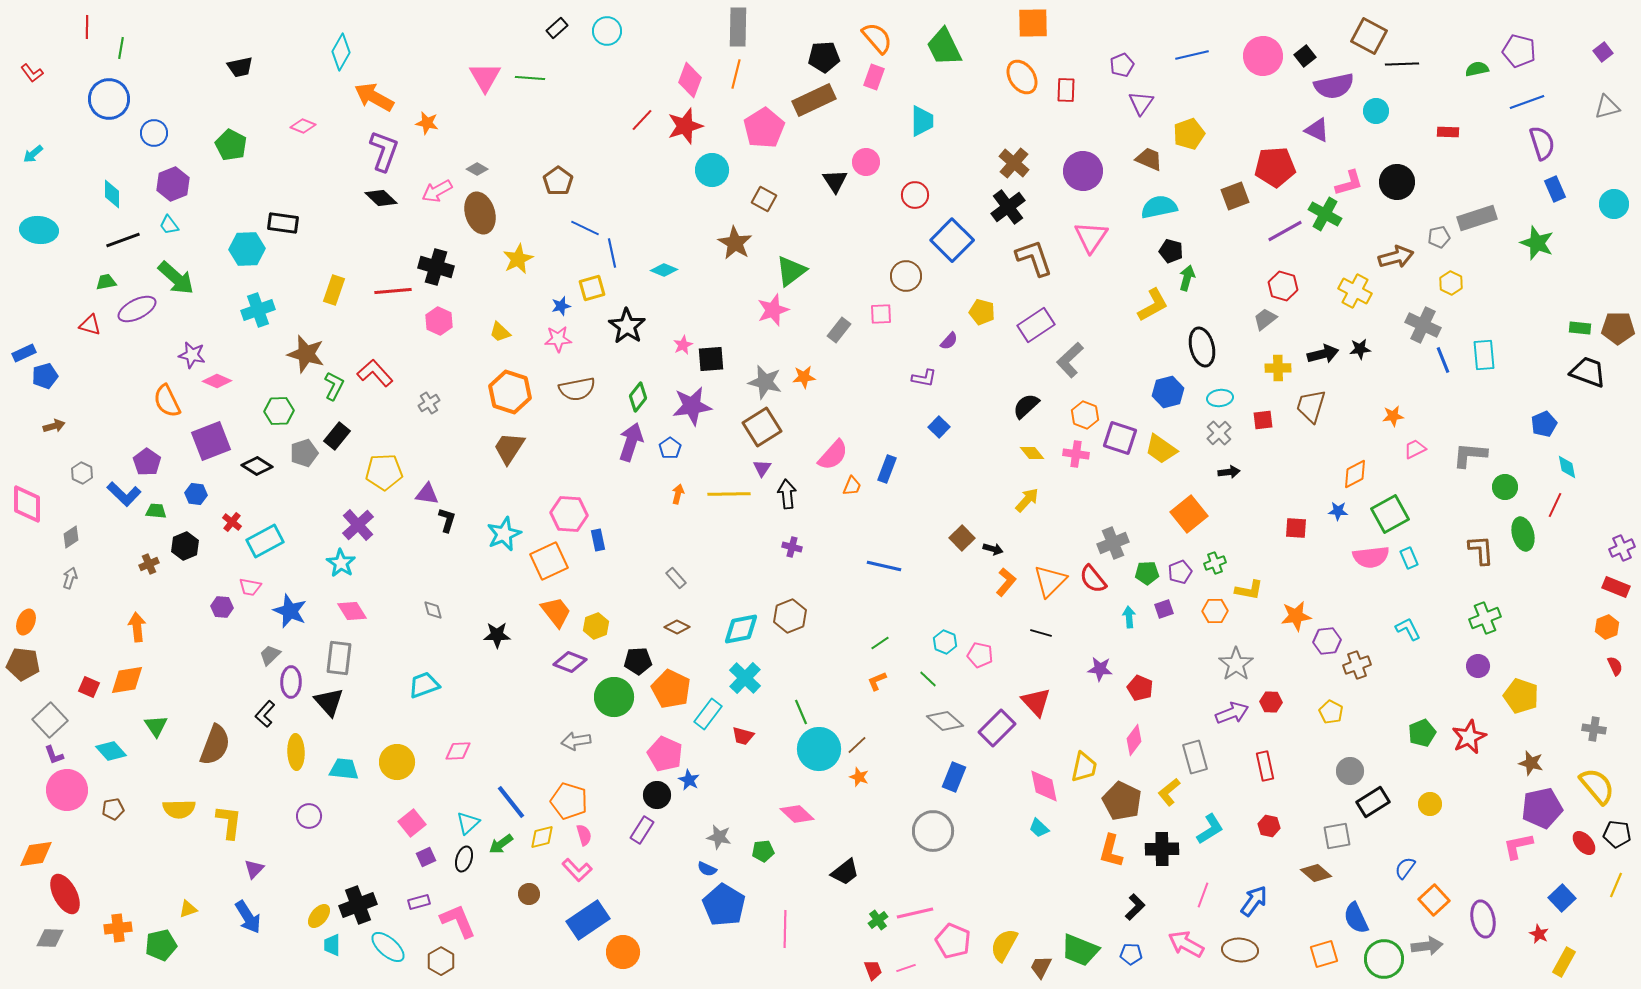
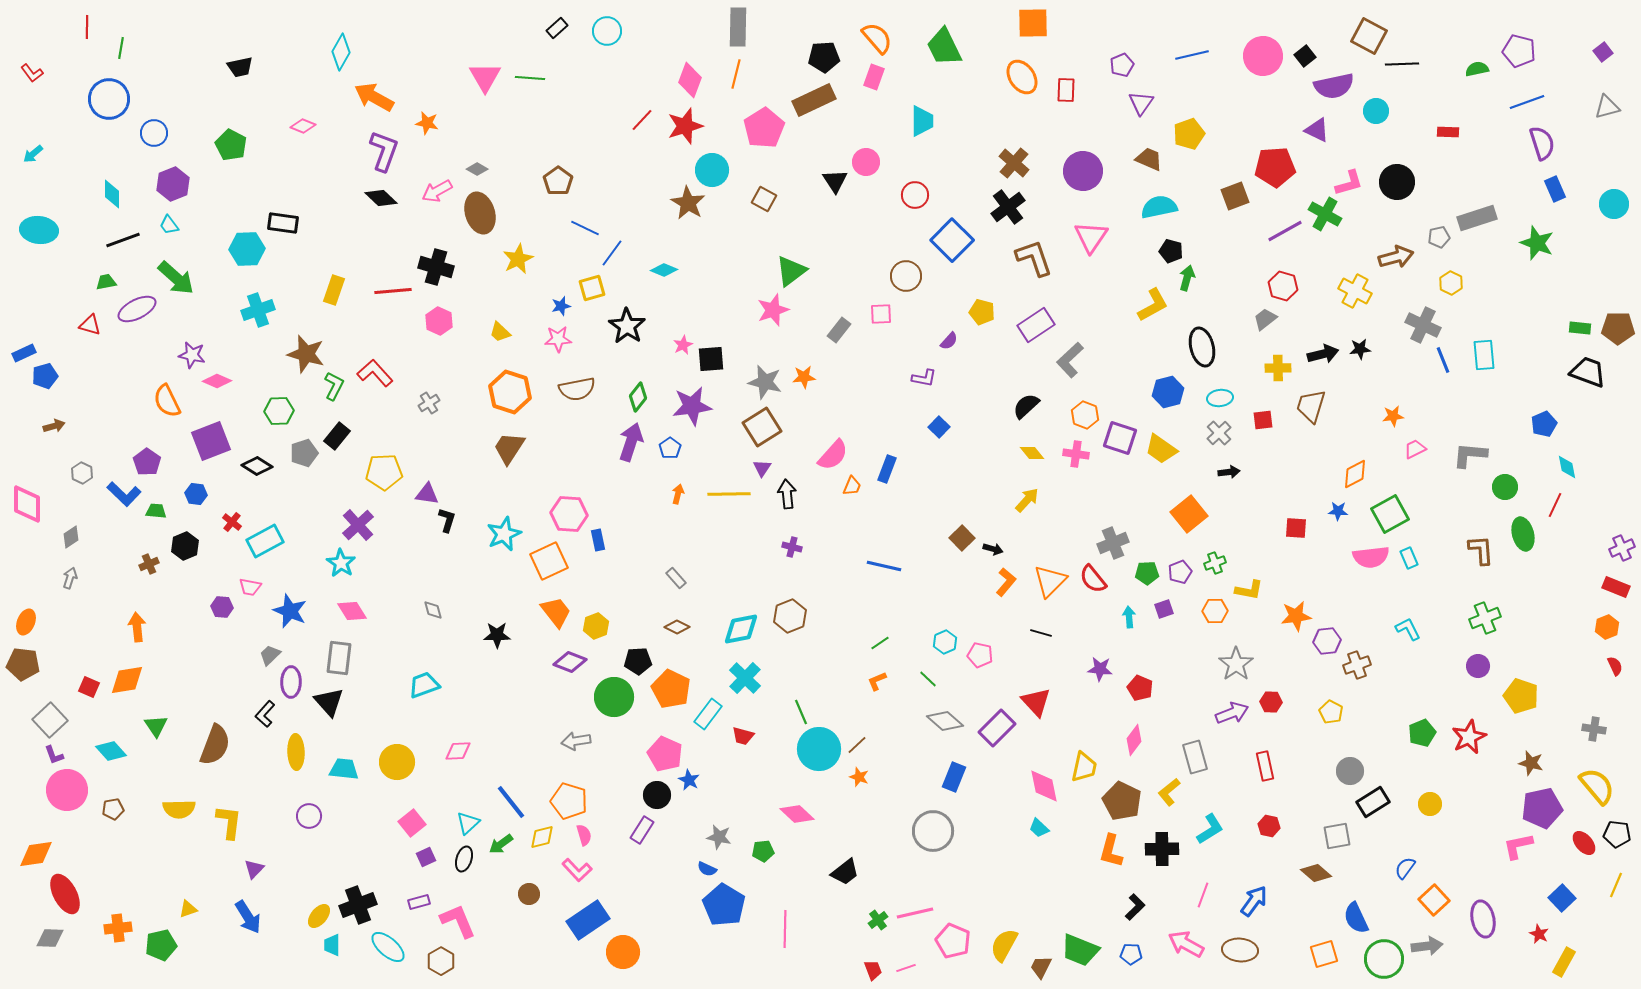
brown star at (735, 243): moved 47 px left, 40 px up
blue line at (612, 253): rotated 48 degrees clockwise
cyan hexagon at (945, 642): rotated 15 degrees clockwise
